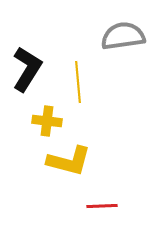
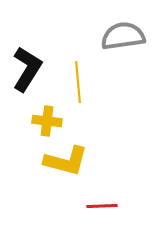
yellow L-shape: moved 3 px left
